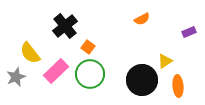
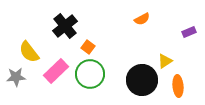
yellow semicircle: moved 1 px left, 1 px up
gray star: rotated 18 degrees clockwise
